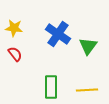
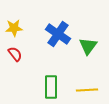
yellow star: rotated 12 degrees counterclockwise
